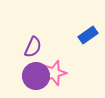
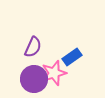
blue rectangle: moved 16 px left, 22 px down
purple circle: moved 2 px left, 3 px down
